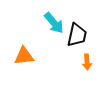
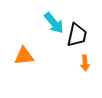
orange arrow: moved 2 px left, 1 px down
